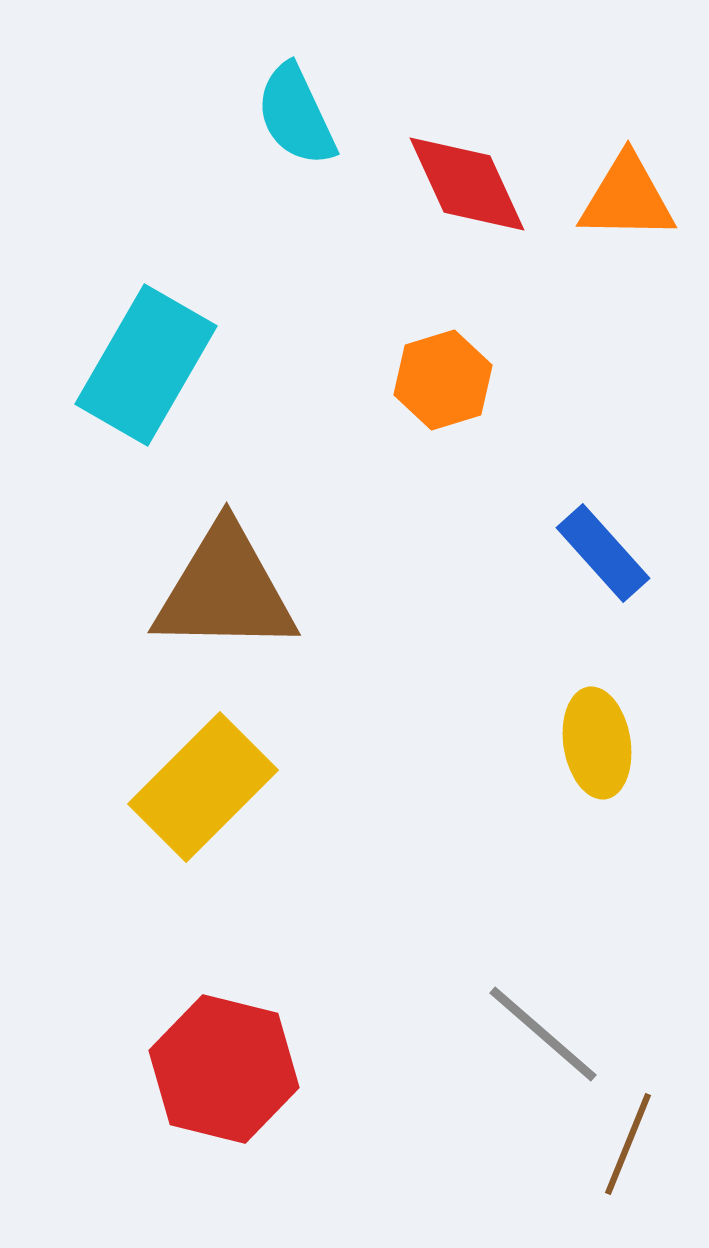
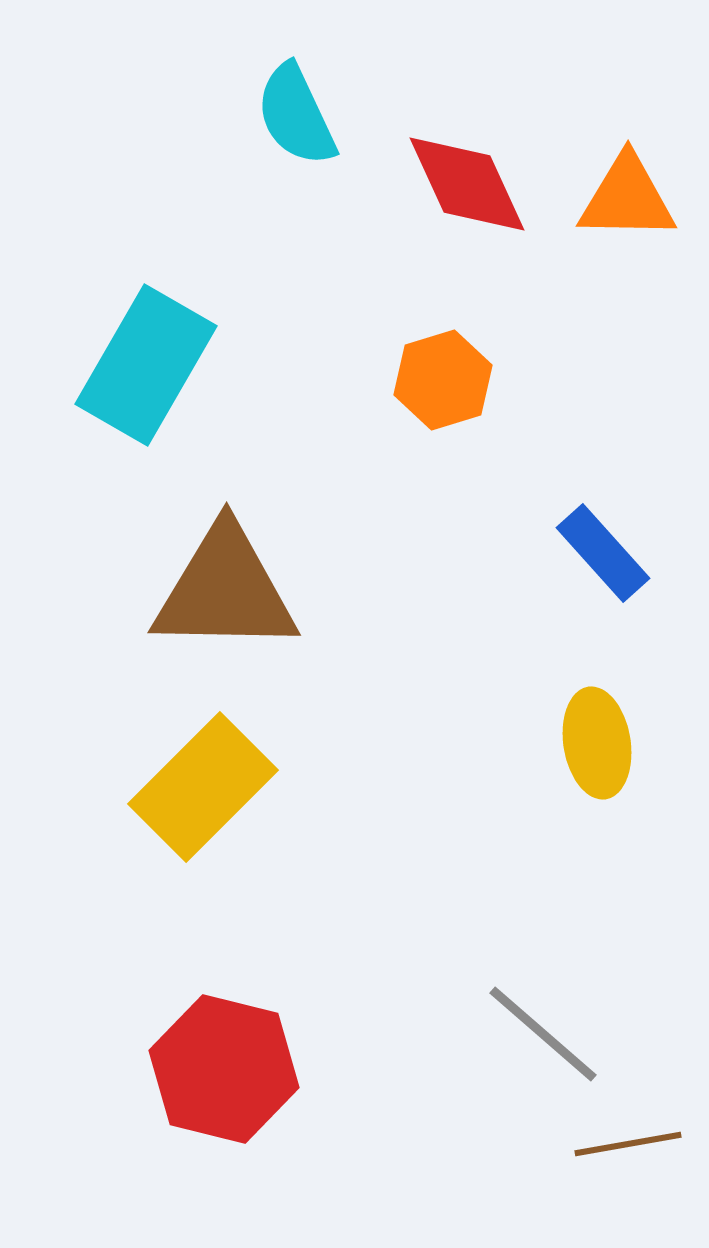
brown line: rotated 58 degrees clockwise
